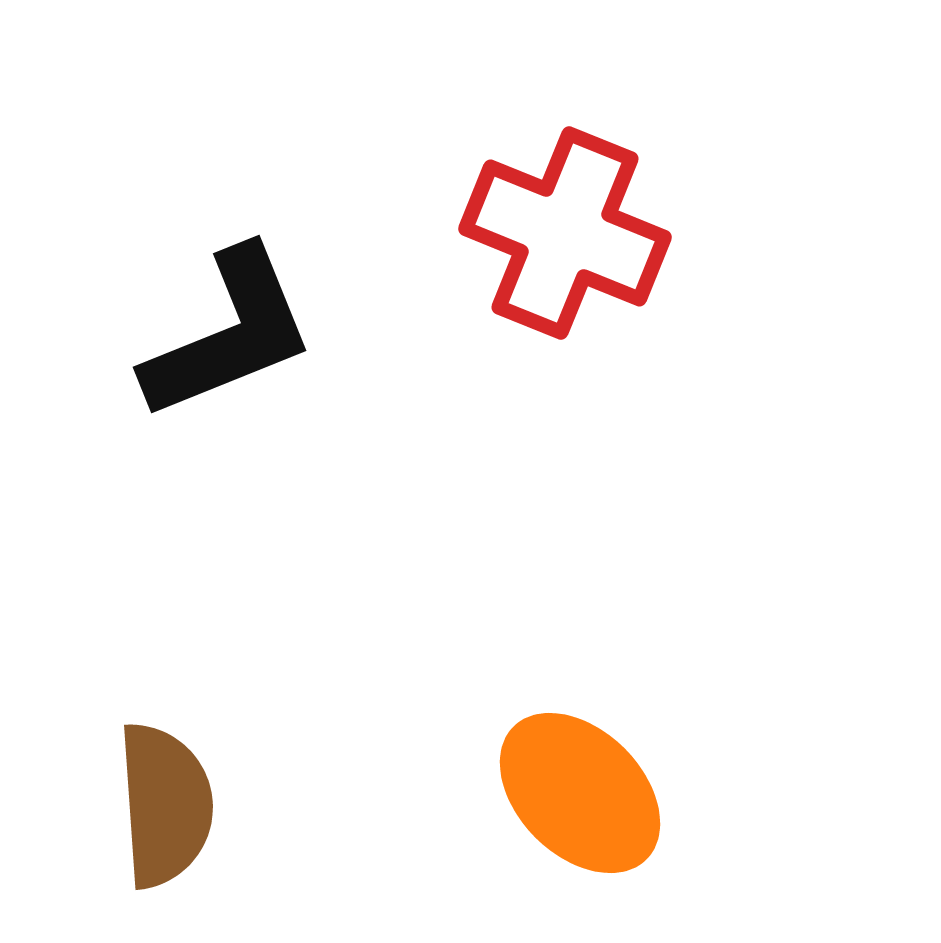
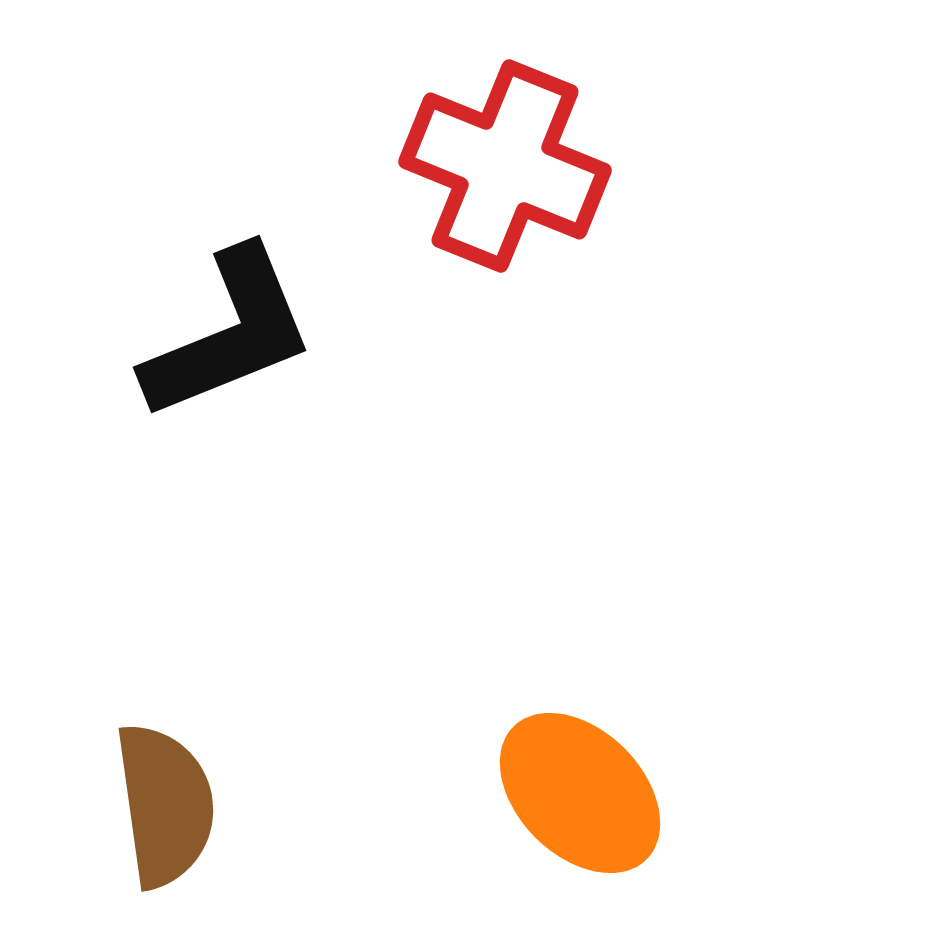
red cross: moved 60 px left, 67 px up
brown semicircle: rotated 4 degrees counterclockwise
